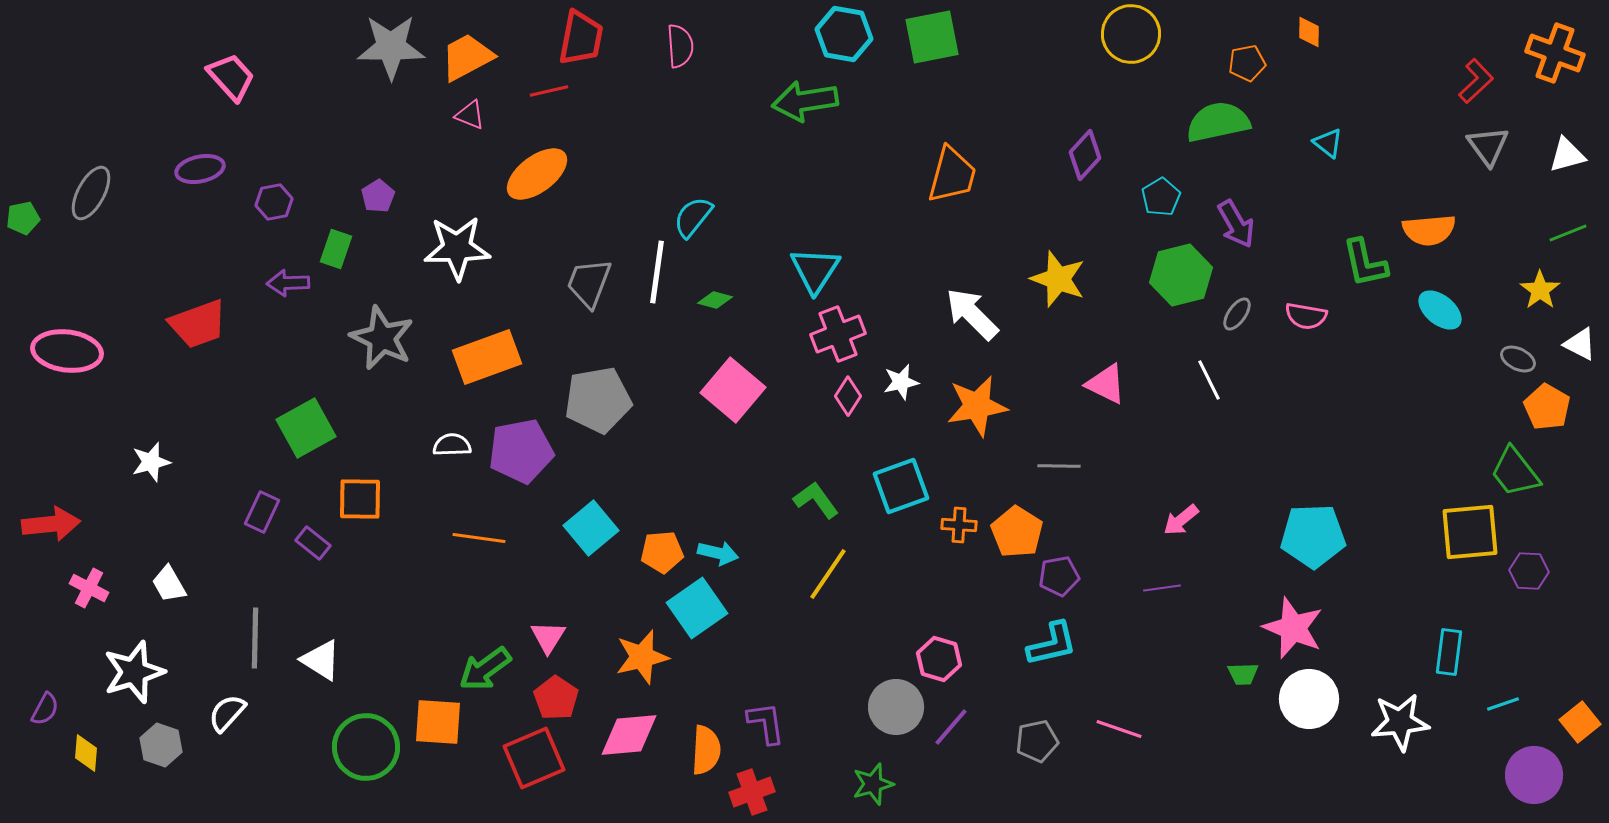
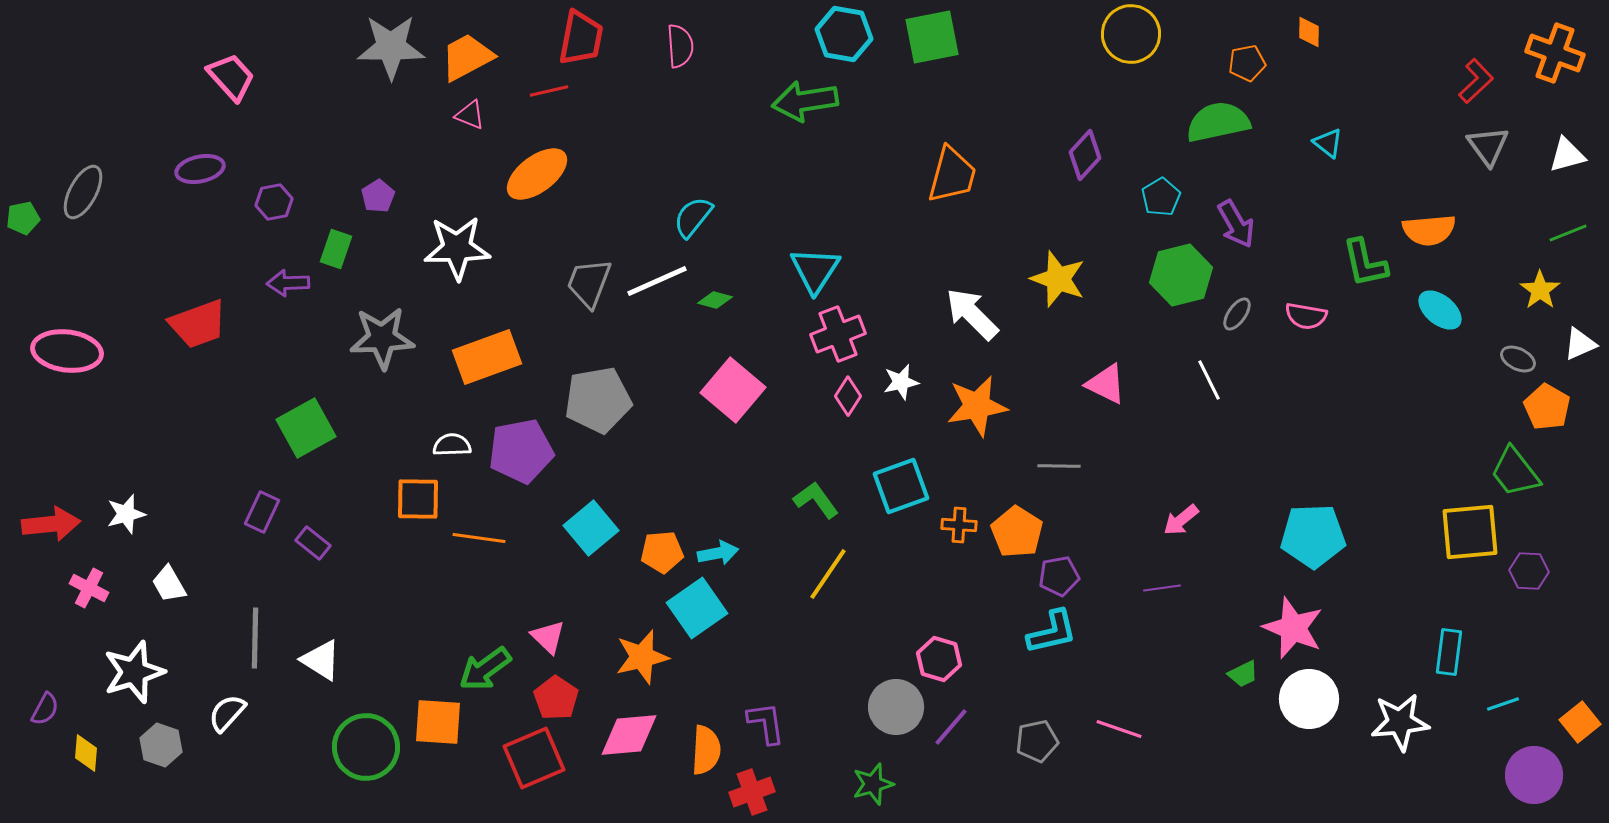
gray ellipse at (91, 193): moved 8 px left, 1 px up
white line at (657, 272): moved 9 px down; rotated 58 degrees clockwise
gray star at (382, 338): rotated 28 degrees counterclockwise
white triangle at (1580, 344): rotated 51 degrees counterclockwise
white star at (151, 462): moved 25 px left, 52 px down
orange square at (360, 499): moved 58 px right
cyan arrow at (718, 553): rotated 24 degrees counterclockwise
pink triangle at (548, 637): rotated 18 degrees counterclockwise
cyan L-shape at (1052, 644): moved 12 px up
green trapezoid at (1243, 674): rotated 24 degrees counterclockwise
